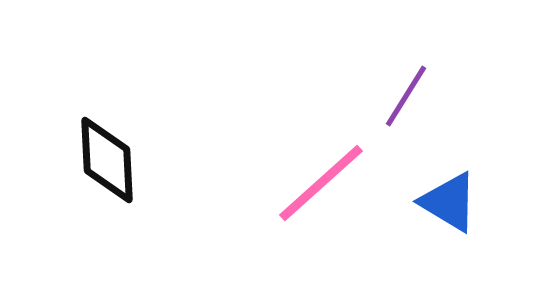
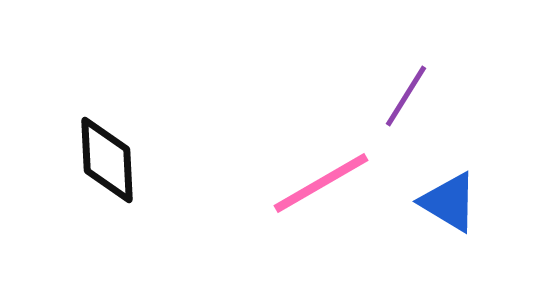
pink line: rotated 12 degrees clockwise
